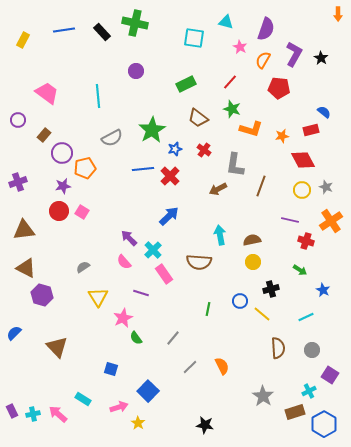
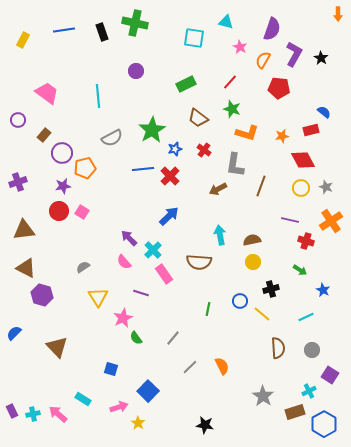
purple semicircle at (266, 29): moved 6 px right
black rectangle at (102, 32): rotated 24 degrees clockwise
orange L-shape at (251, 129): moved 4 px left, 4 px down
yellow circle at (302, 190): moved 1 px left, 2 px up
